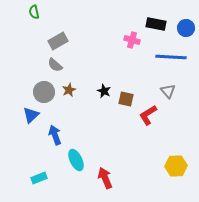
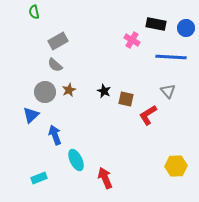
pink cross: rotated 14 degrees clockwise
gray circle: moved 1 px right
